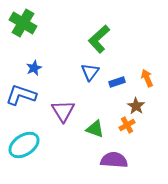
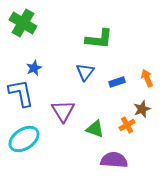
green L-shape: rotated 132 degrees counterclockwise
blue triangle: moved 5 px left
blue L-shape: moved 2 px up; rotated 60 degrees clockwise
brown star: moved 6 px right, 3 px down; rotated 18 degrees clockwise
cyan ellipse: moved 6 px up
